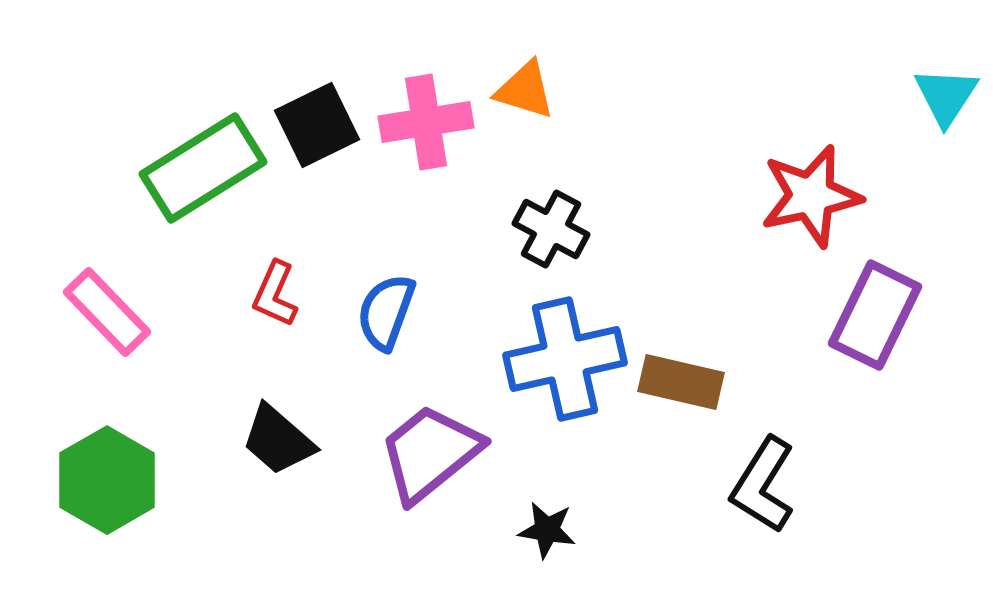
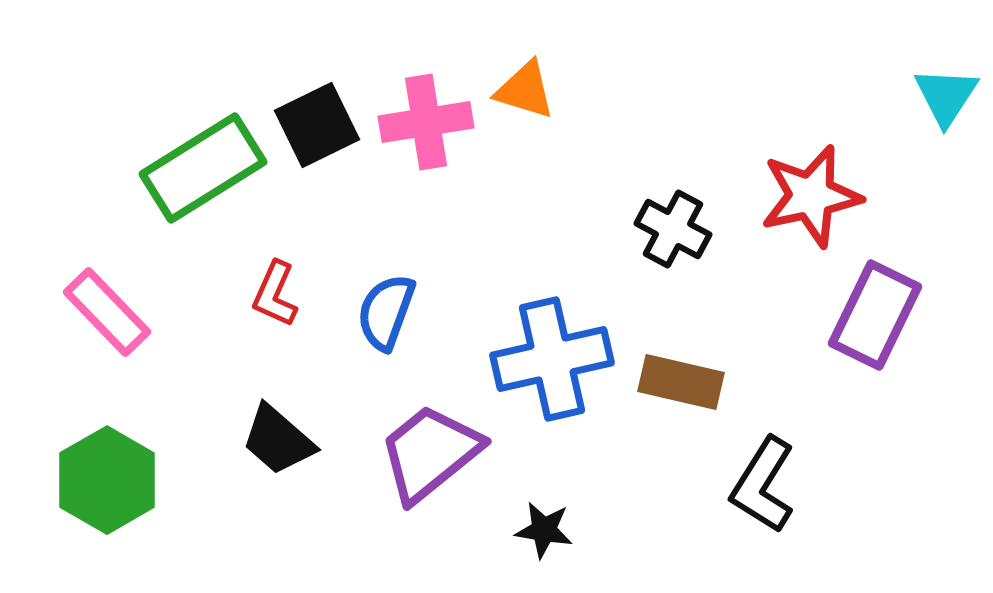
black cross: moved 122 px right
blue cross: moved 13 px left
black star: moved 3 px left
